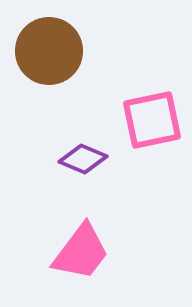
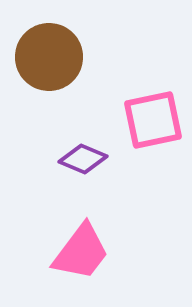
brown circle: moved 6 px down
pink square: moved 1 px right
